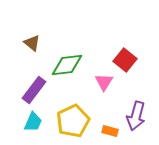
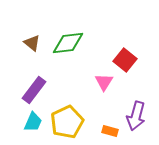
green diamond: moved 1 px right, 22 px up
yellow pentagon: moved 6 px left, 1 px down
